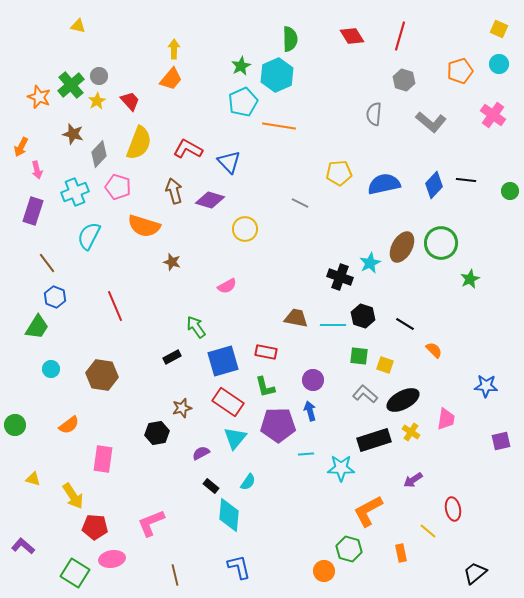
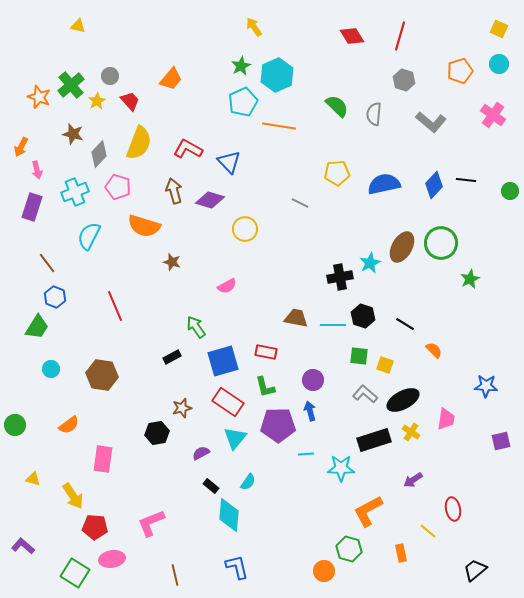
green semicircle at (290, 39): moved 47 px right, 67 px down; rotated 45 degrees counterclockwise
yellow arrow at (174, 49): moved 80 px right, 22 px up; rotated 36 degrees counterclockwise
gray circle at (99, 76): moved 11 px right
yellow pentagon at (339, 173): moved 2 px left
purple rectangle at (33, 211): moved 1 px left, 4 px up
black cross at (340, 277): rotated 30 degrees counterclockwise
blue L-shape at (239, 567): moved 2 px left
black trapezoid at (475, 573): moved 3 px up
